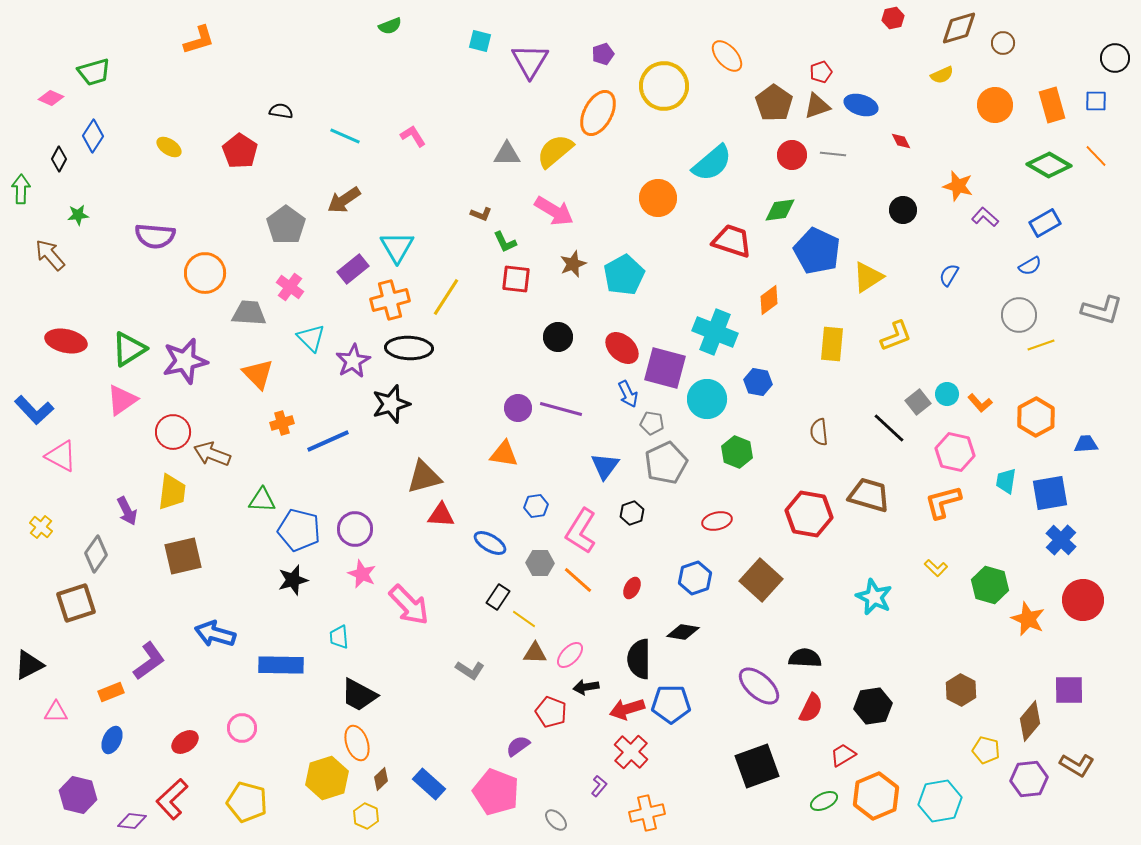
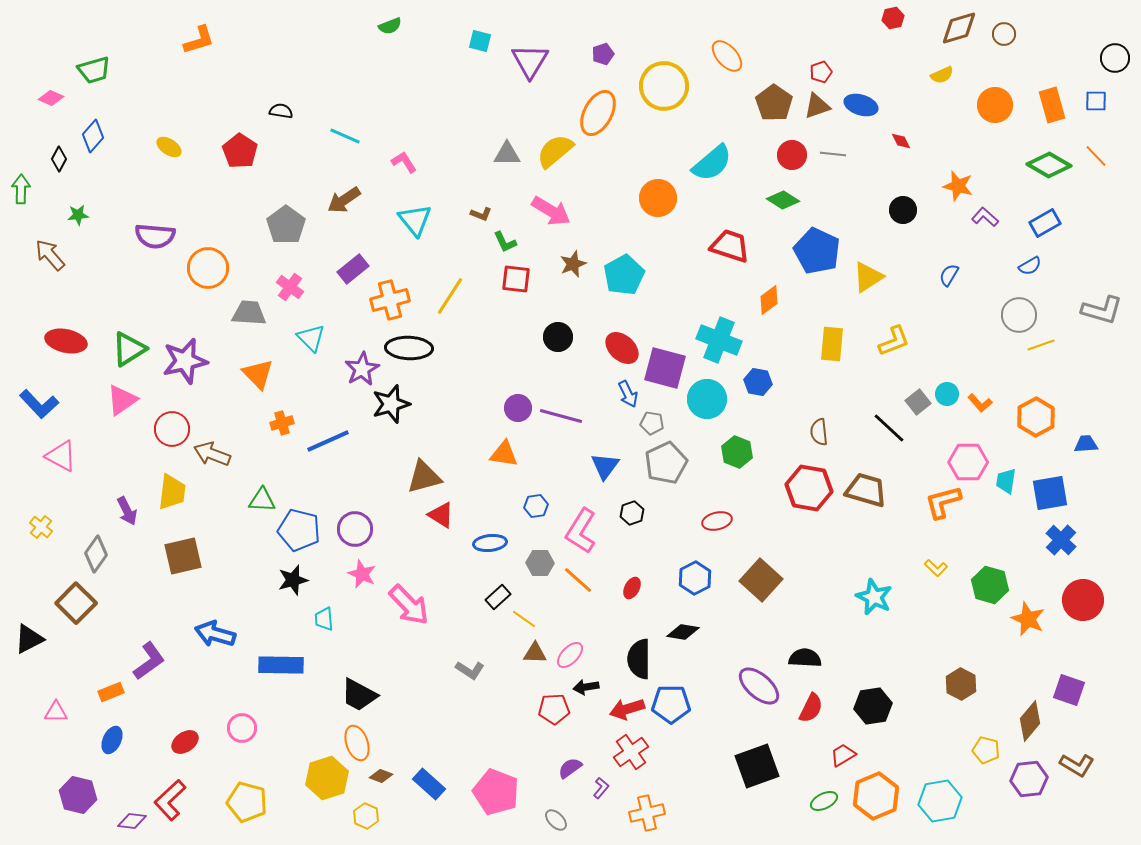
brown circle at (1003, 43): moved 1 px right, 9 px up
green trapezoid at (94, 72): moved 2 px up
blue diamond at (93, 136): rotated 8 degrees clockwise
pink L-shape at (413, 136): moved 9 px left, 26 px down
green diamond at (780, 210): moved 3 px right, 10 px up; rotated 40 degrees clockwise
pink arrow at (554, 211): moved 3 px left
red trapezoid at (732, 241): moved 2 px left, 5 px down
cyan triangle at (397, 247): moved 18 px right, 27 px up; rotated 9 degrees counterclockwise
orange circle at (205, 273): moved 3 px right, 5 px up
yellow line at (446, 297): moved 4 px right, 1 px up
cyan cross at (715, 332): moved 4 px right, 8 px down
yellow L-shape at (896, 336): moved 2 px left, 5 px down
purple star at (353, 361): moved 9 px right, 8 px down
purple line at (561, 409): moved 7 px down
blue L-shape at (34, 410): moved 5 px right, 6 px up
red circle at (173, 432): moved 1 px left, 3 px up
pink hexagon at (955, 452): moved 13 px right, 10 px down; rotated 12 degrees counterclockwise
brown trapezoid at (869, 495): moved 3 px left, 5 px up
red hexagon at (809, 514): moved 26 px up
red triangle at (441, 515): rotated 28 degrees clockwise
blue ellipse at (490, 543): rotated 36 degrees counterclockwise
blue hexagon at (695, 578): rotated 8 degrees counterclockwise
black rectangle at (498, 597): rotated 15 degrees clockwise
brown square at (76, 603): rotated 27 degrees counterclockwise
cyan trapezoid at (339, 637): moved 15 px left, 18 px up
black triangle at (29, 665): moved 26 px up
brown hexagon at (961, 690): moved 6 px up
purple square at (1069, 690): rotated 20 degrees clockwise
red pentagon at (551, 712): moved 3 px right, 3 px up; rotated 24 degrees counterclockwise
purple semicircle at (518, 746): moved 52 px right, 22 px down
red cross at (631, 752): rotated 12 degrees clockwise
brown diamond at (381, 779): moved 3 px up; rotated 65 degrees clockwise
purple L-shape at (599, 786): moved 2 px right, 2 px down
red L-shape at (172, 799): moved 2 px left, 1 px down
